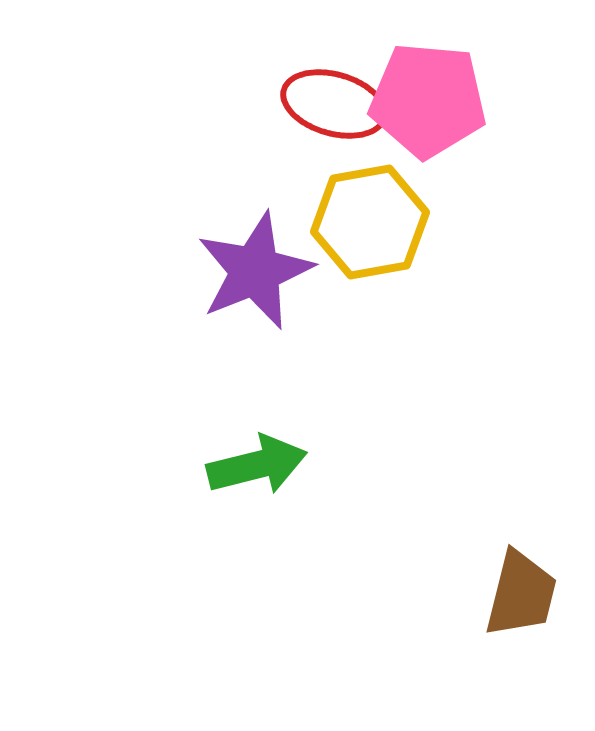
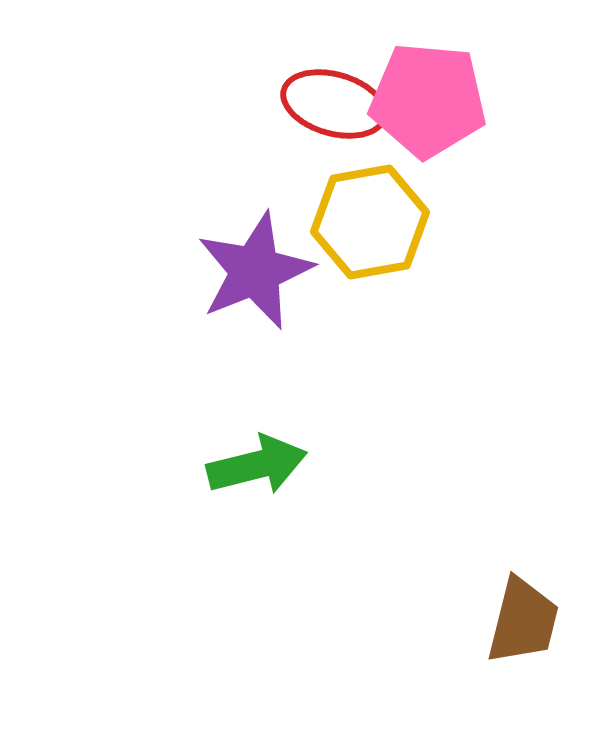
brown trapezoid: moved 2 px right, 27 px down
